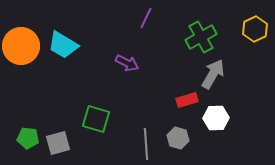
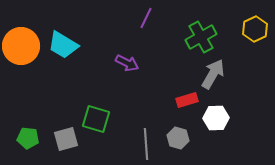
gray square: moved 8 px right, 4 px up
